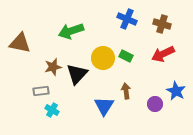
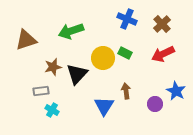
brown cross: rotated 30 degrees clockwise
brown triangle: moved 6 px right, 3 px up; rotated 30 degrees counterclockwise
green rectangle: moved 1 px left, 3 px up
